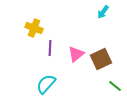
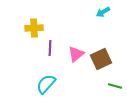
cyan arrow: rotated 24 degrees clockwise
yellow cross: rotated 24 degrees counterclockwise
green line: rotated 24 degrees counterclockwise
